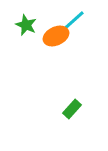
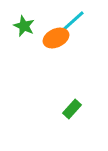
green star: moved 2 px left, 1 px down
orange ellipse: moved 2 px down
